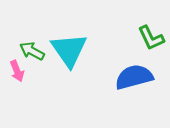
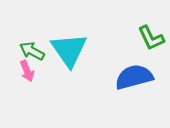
pink arrow: moved 10 px right
